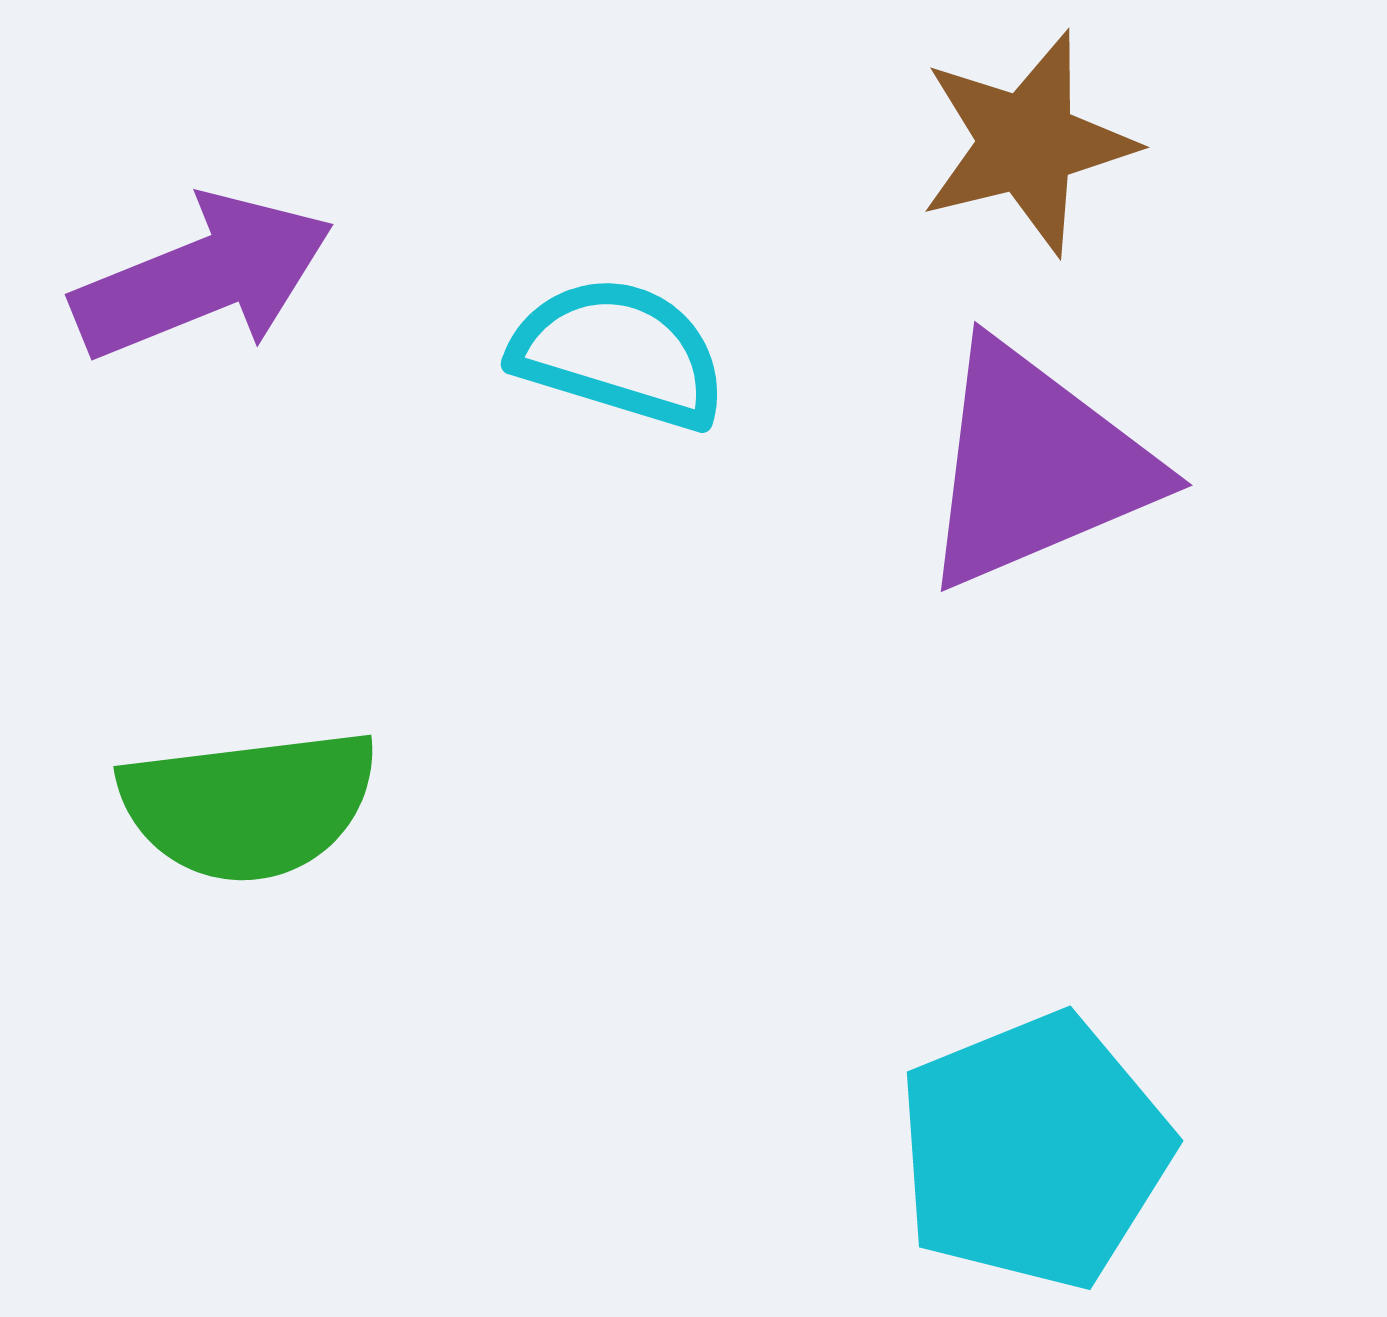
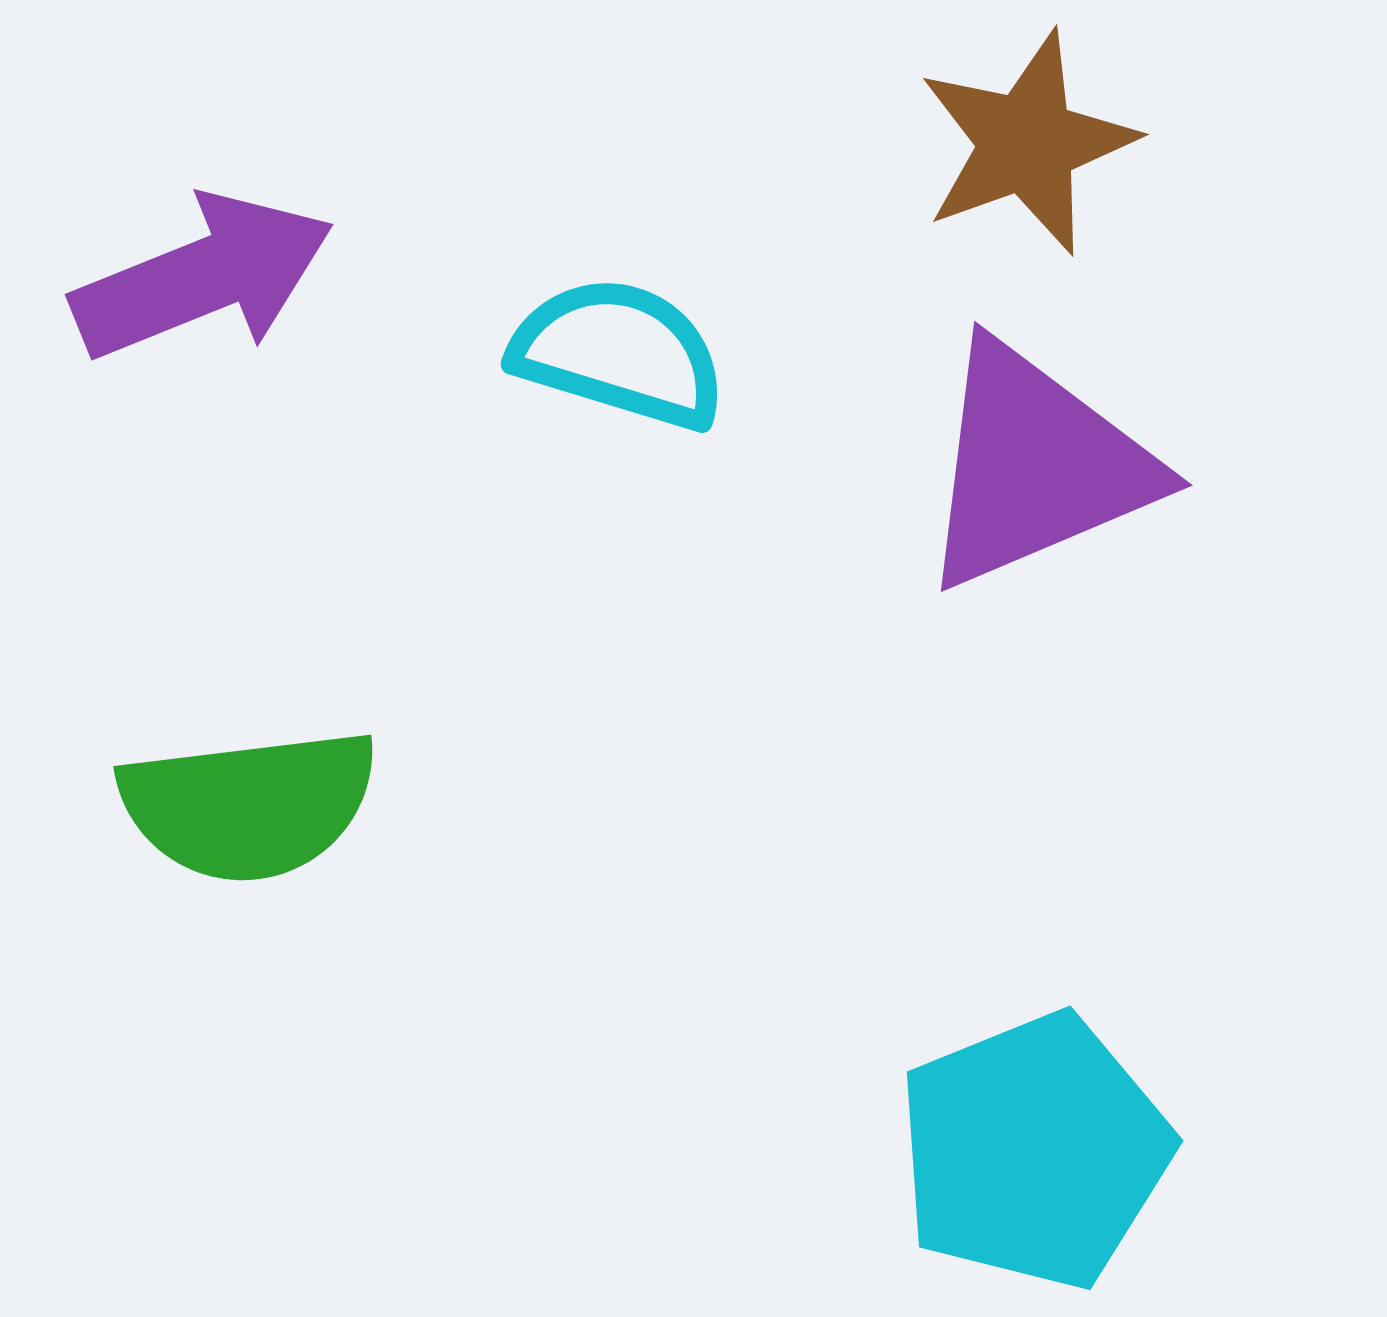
brown star: rotated 6 degrees counterclockwise
